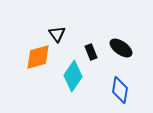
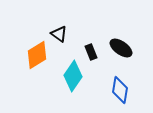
black triangle: moved 2 px right; rotated 18 degrees counterclockwise
orange diamond: moved 1 px left, 2 px up; rotated 16 degrees counterclockwise
